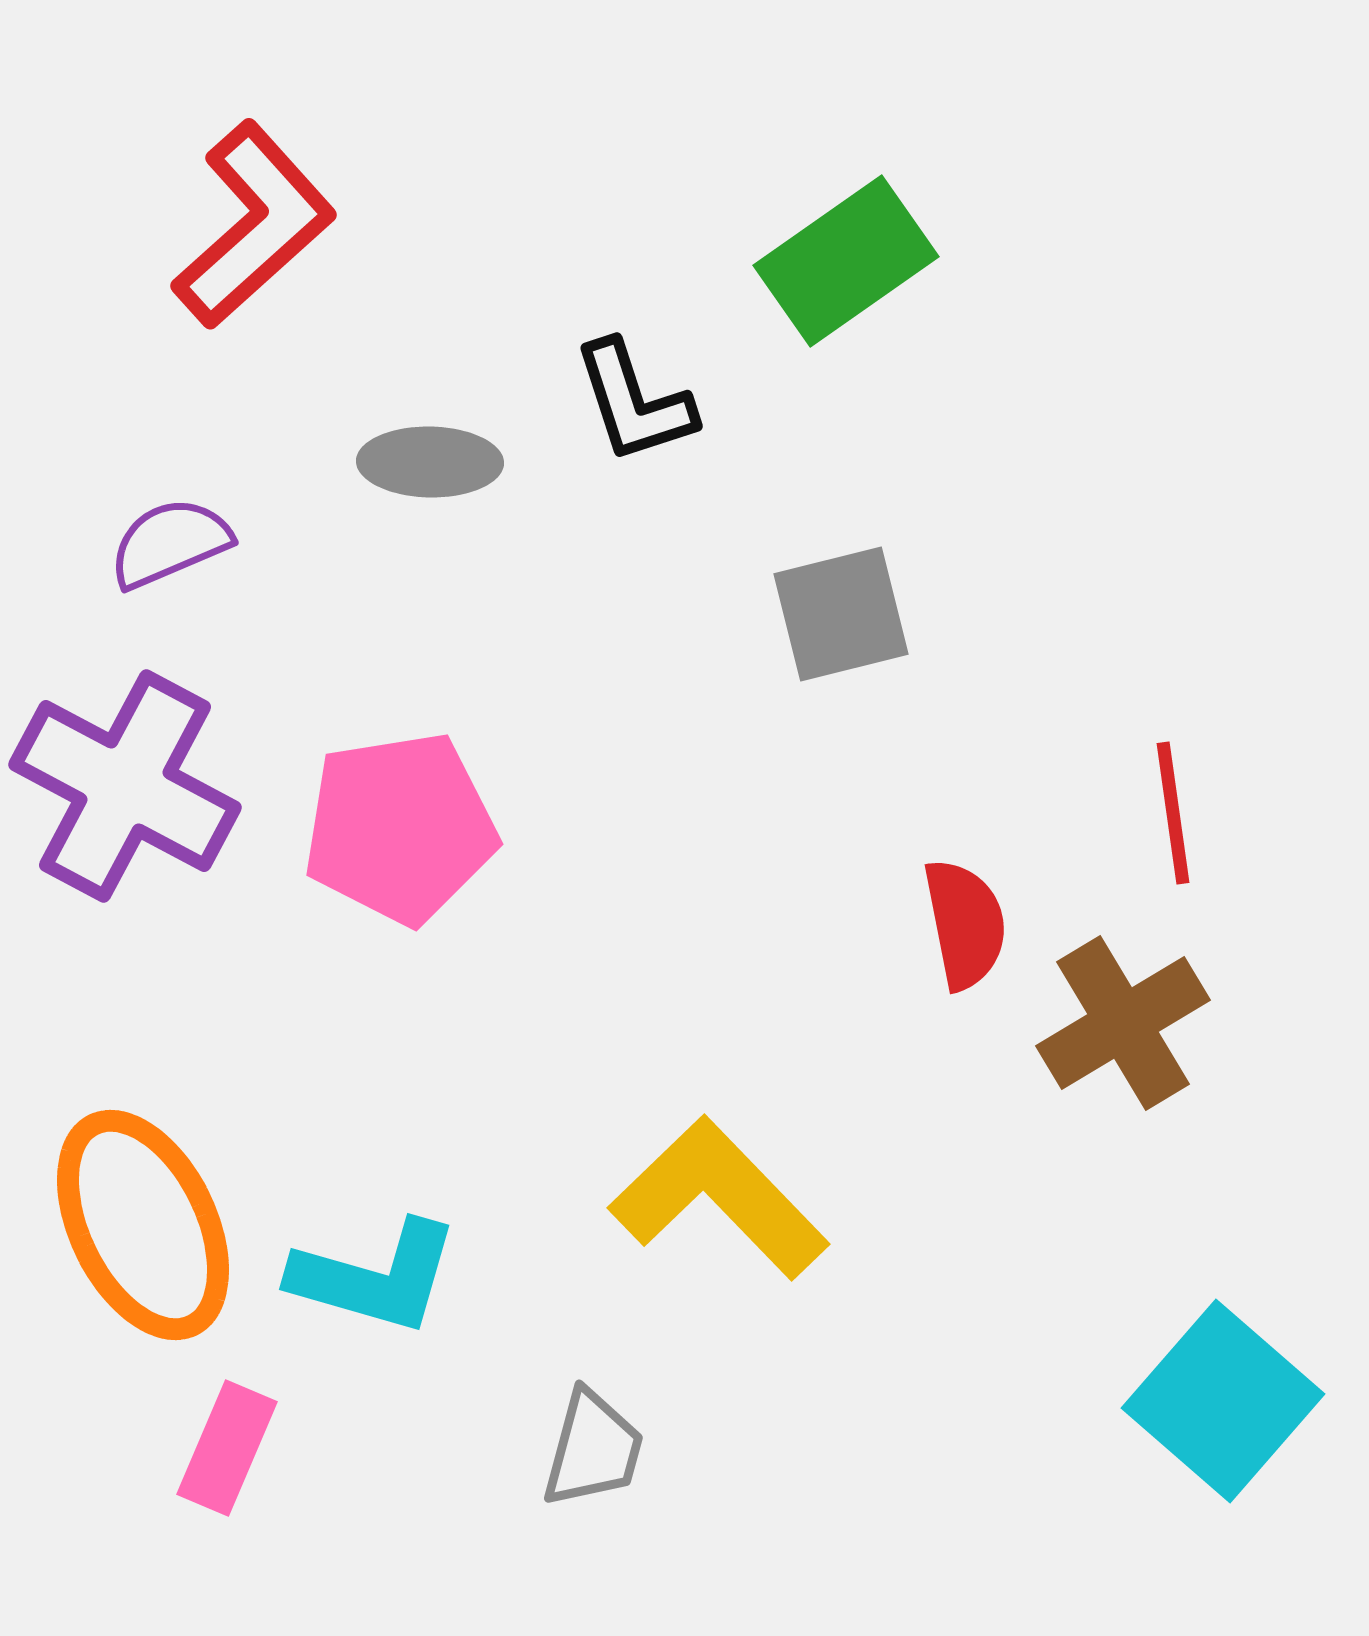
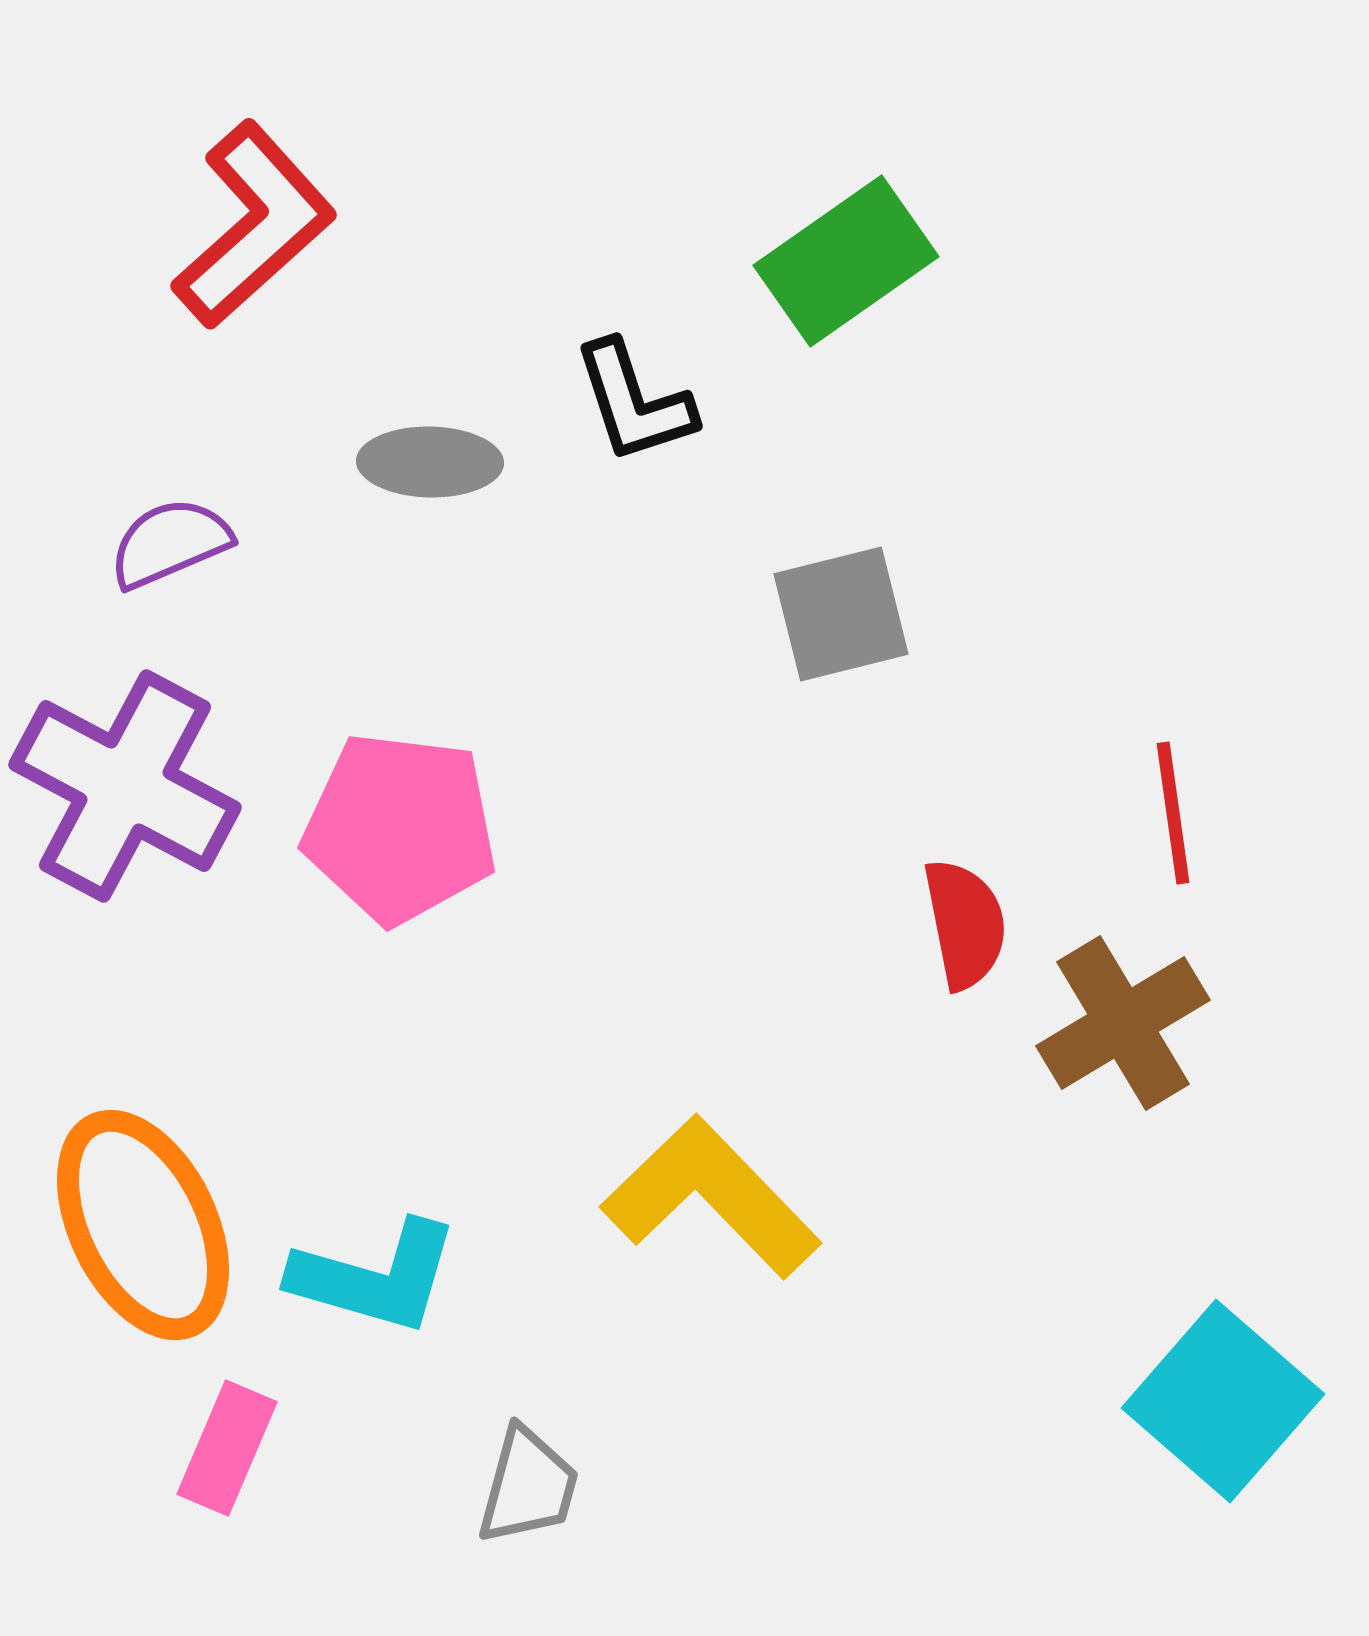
pink pentagon: rotated 16 degrees clockwise
yellow L-shape: moved 8 px left, 1 px up
gray trapezoid: moved 65 px left, 37 px down
